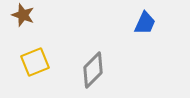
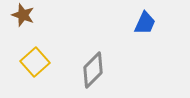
yellow square: rotated 20 degrees counterclockwise
